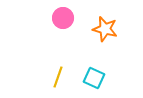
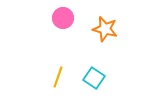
cyan square: rotated 10 degrees clockwise
